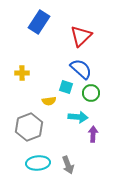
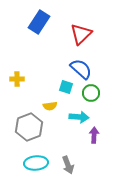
red triangle: moved 2 px up
yellow cross: moved 5 px left, 6 px down
yellow semicircle: moved 1 px right, 5 px down
cyan arrow: moved 1 px right
purple arrow: moved 1 px right, 1 px down
cyan ellipse: moved 2 px left
